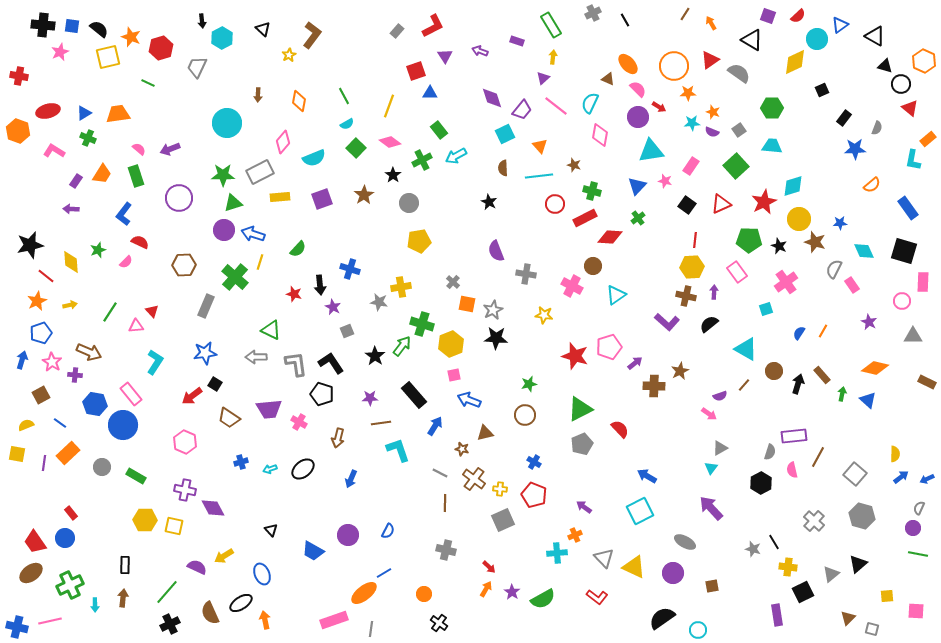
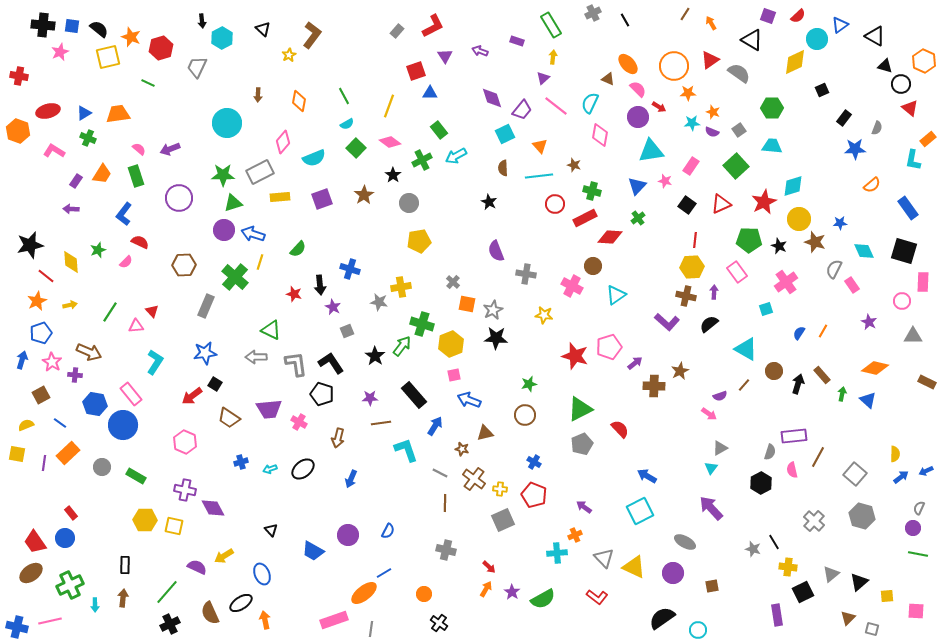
cyan L-shape at (398, 450): moved 8 px right
blue arrow at (927, 479): moved 1 px left, 8 px up
black triangle at (858, 564): moved 1 px right, 18 px down
